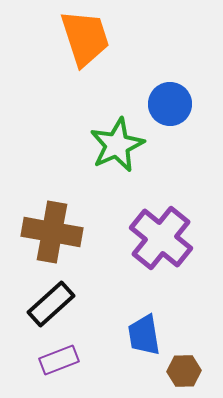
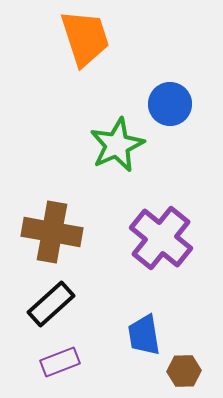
purple rectangle: moved 1 px right, 2 px down
